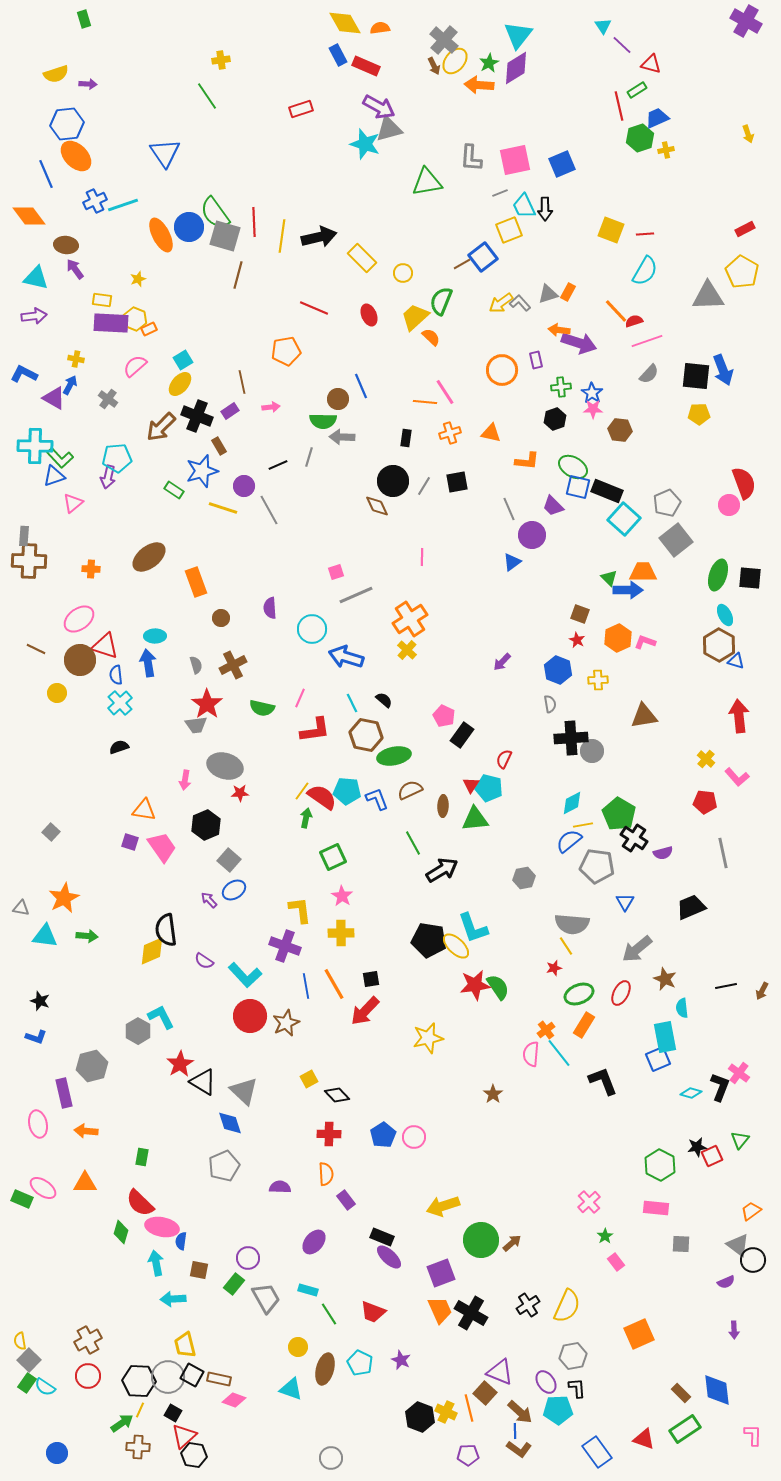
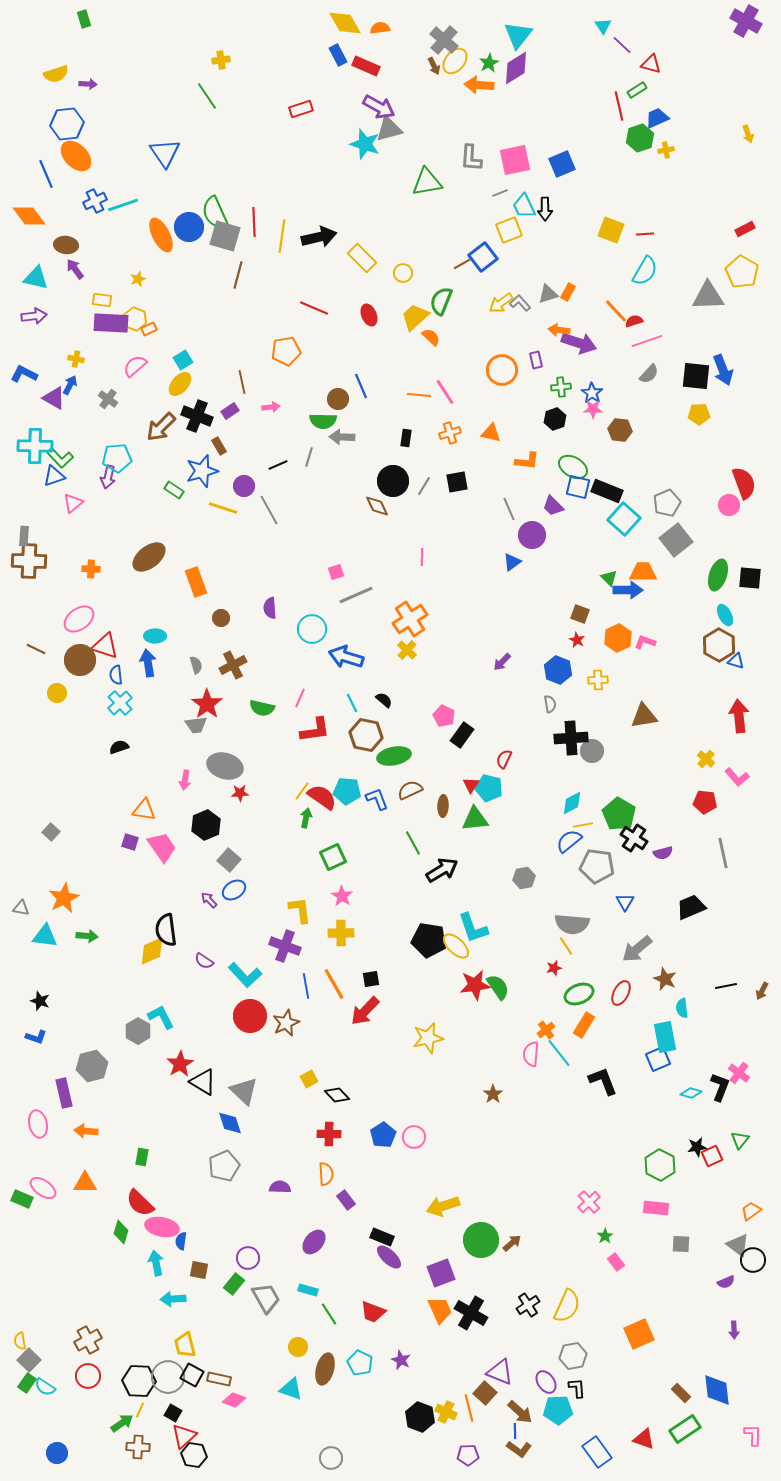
green semicircle at (215, 213): rotated 12 degrees clockwise
orange line at (425, 402): moved 6 px left, 7 px up
